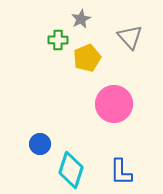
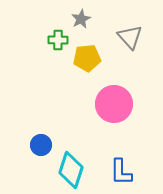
yellow pentagon: rotated 16 degrees clockwise
blue circle: moved 1 px right, 1 px down
